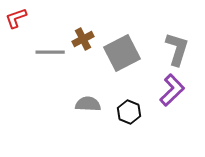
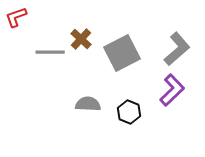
red L-shape: moved 1 px up
brown cross: moved 2 px left; rotated 20 degrees counterclockwise
gray L-shape: rotated 32 degrees clockwise
